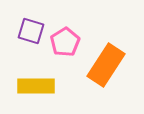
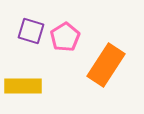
pink pentagon: moved 5 px up
yellow rectangle: moved 13 px left
